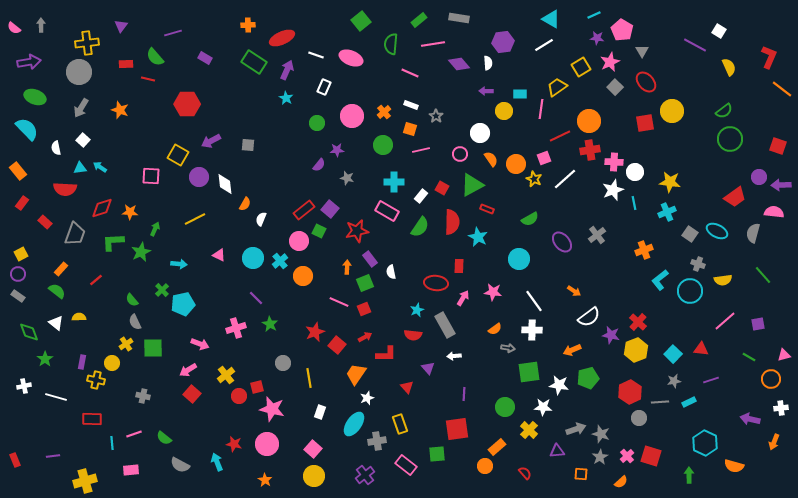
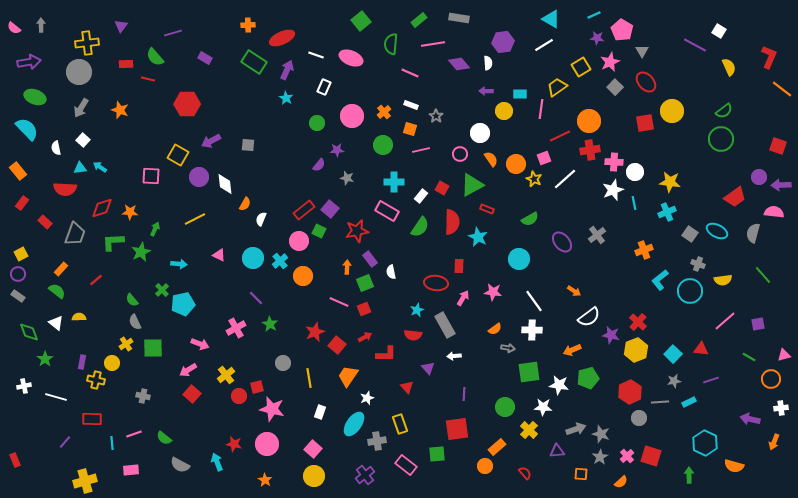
green circle at (730, 139): moved 9 px left
pink cross at (236, 328): rotated 12 degrees counterclockwise
orange trapezoid at (356, 374): moved 8 px left, 2 px down
purple line at (53, 456): moved 12 px right, 14 px up; rotated 40 degrees counterclockwise
